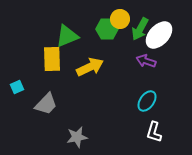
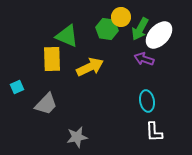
yellow circle: moved 1 px right, 2 px up
green hexagon: rotated 10 degrees clockwise
green triangle: rotated 45 degrees clockwise
purple arrow: moved 2 px left, 2 px up
cyan ellipse: rotated 45 degrees counterclockwise
white L-shape: rotated 20 degrees counterclockwise
